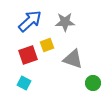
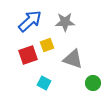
cyan square: moved 20 px right
